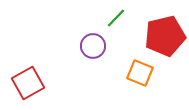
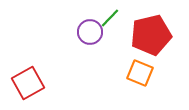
green line: moved 6 px left
red pentagon: moved 14 px left, 1 px up
purple circle: moved 3 px left, 14 px up
